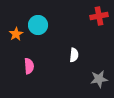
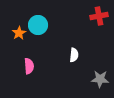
orange star: moved 3 px right, 1 px up
gray star: moved 1 px right; rotated 12 degrees clockwise
